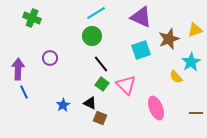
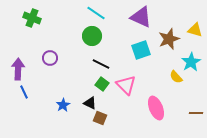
cyan line: rotated 66 degrees clockwise
yellow triangle: rotated 35 degrees clockwise
black line: rotated 24 degrees counterclockwise
